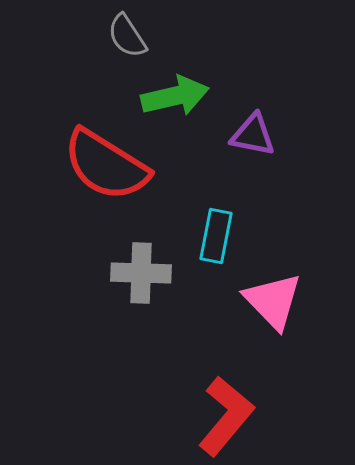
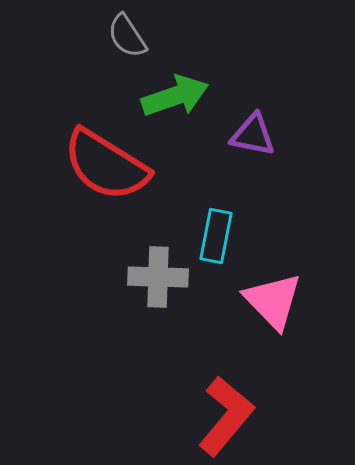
green arrow: rotated 6 degrees counterclockwise
gray cross: moved 17 px right, 4 px down
